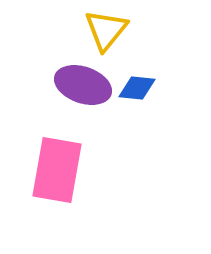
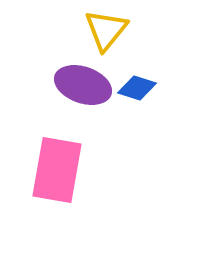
blue diamond: rotated 12 degrees clockwise
